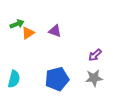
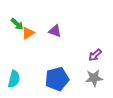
green arrow: rotated 64 degrees clockwise
